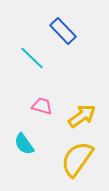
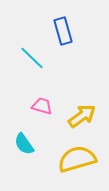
blue rectangle: rotated 28 degrees clockwise
yellow semicircle: rotated 39 degrees clockwise
